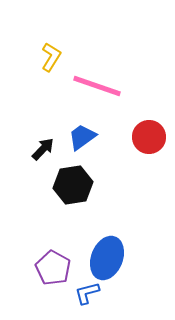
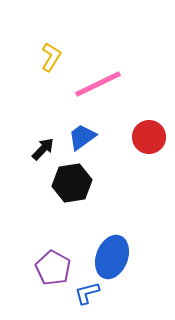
pink line: moved 1 px right, 2 px up; rotated 45 degrees counterclockwise
black hexagon: moved 1 px left, 2 px up
blue ellipse: moved 5 px right, 1 px up
